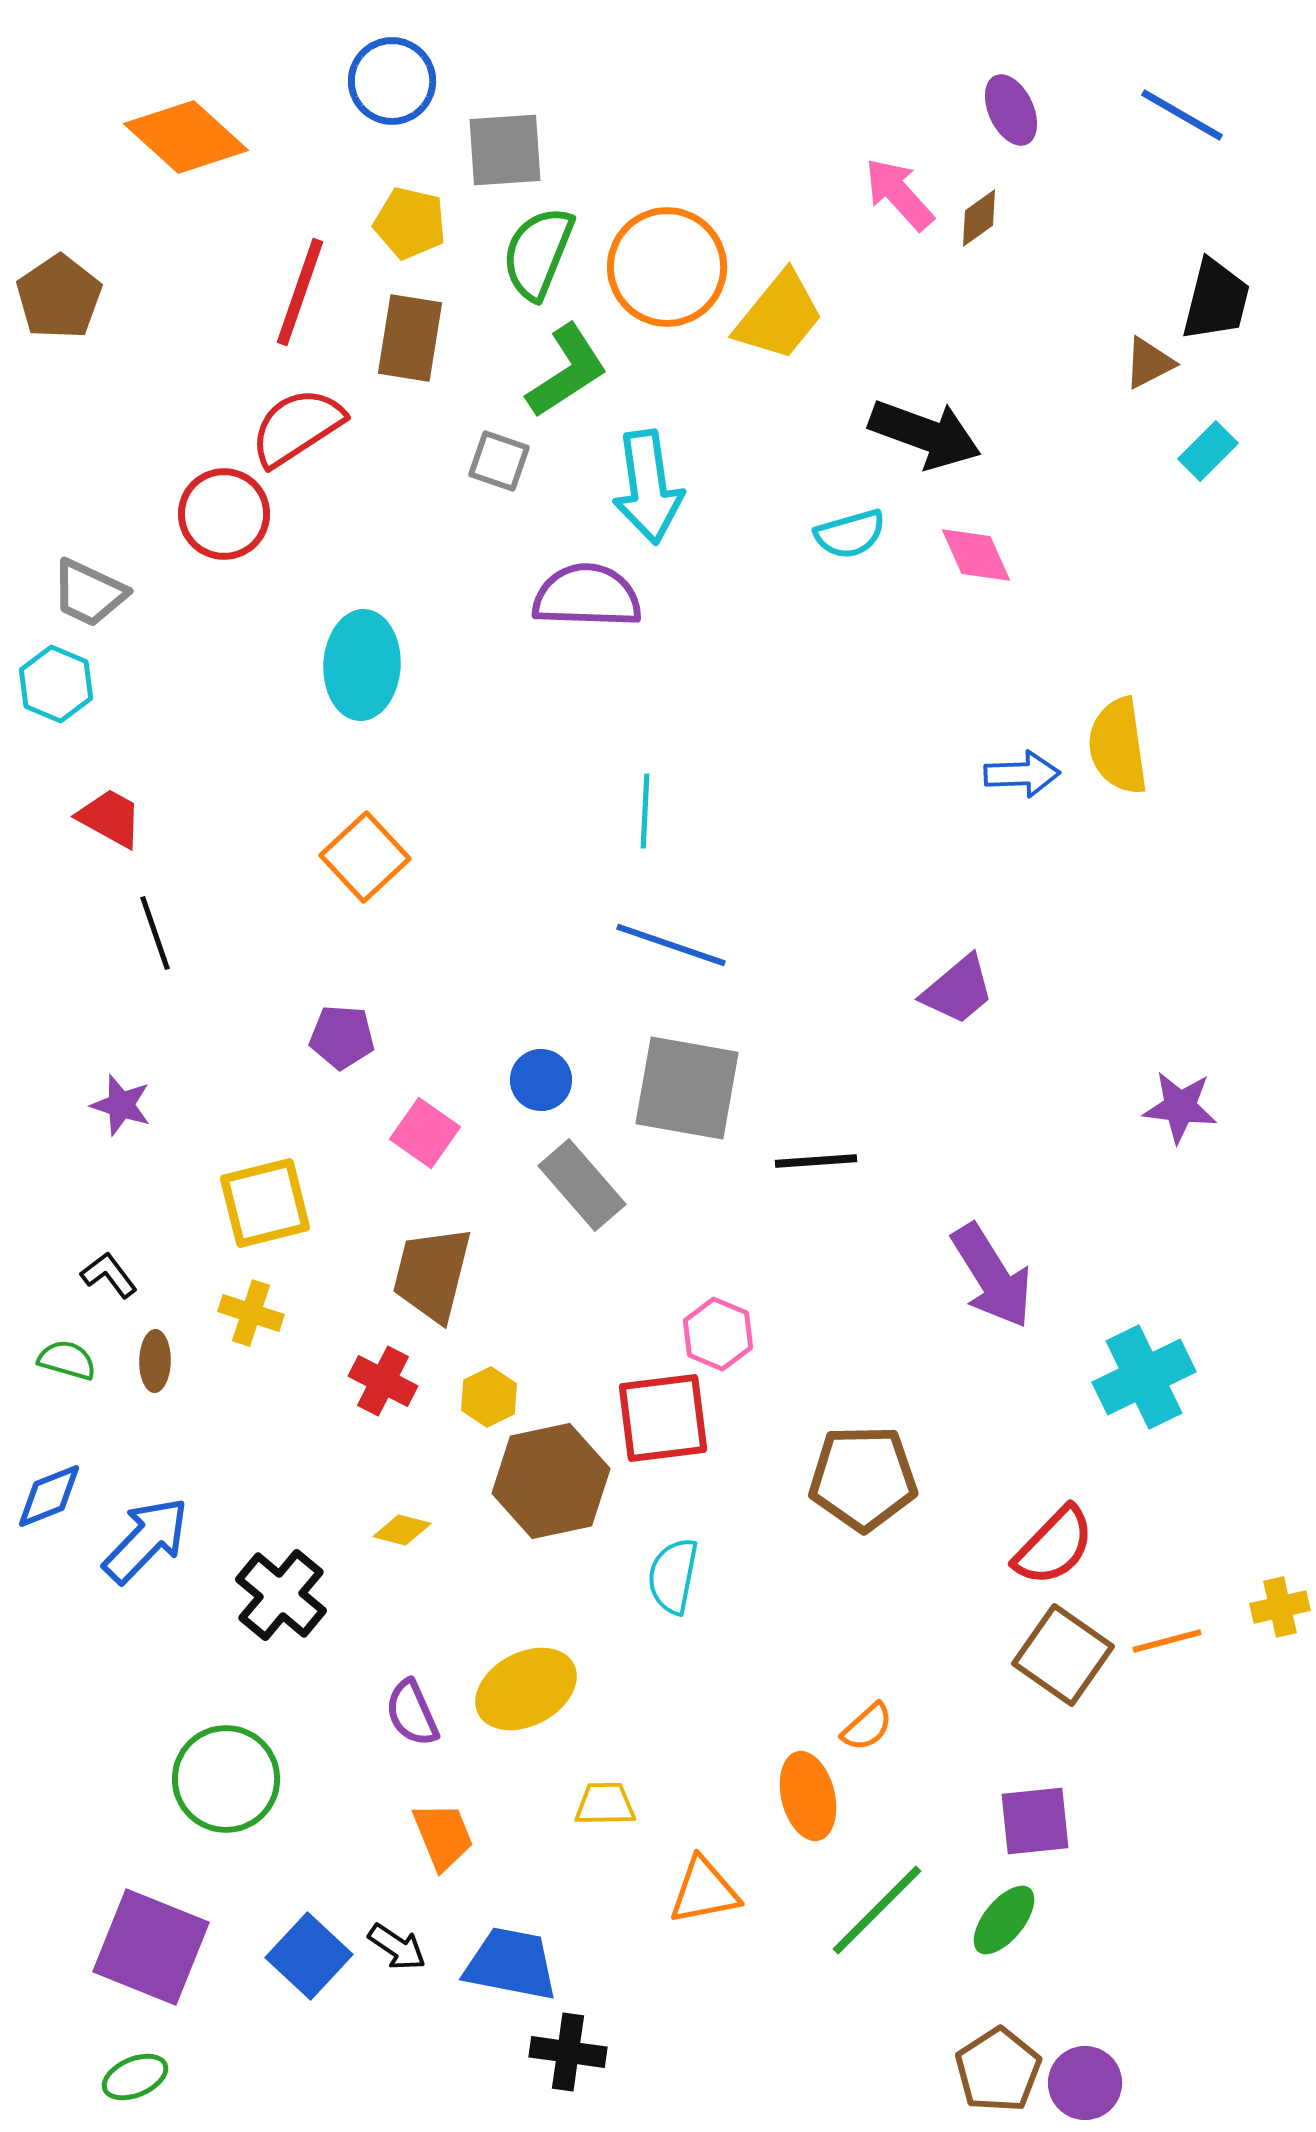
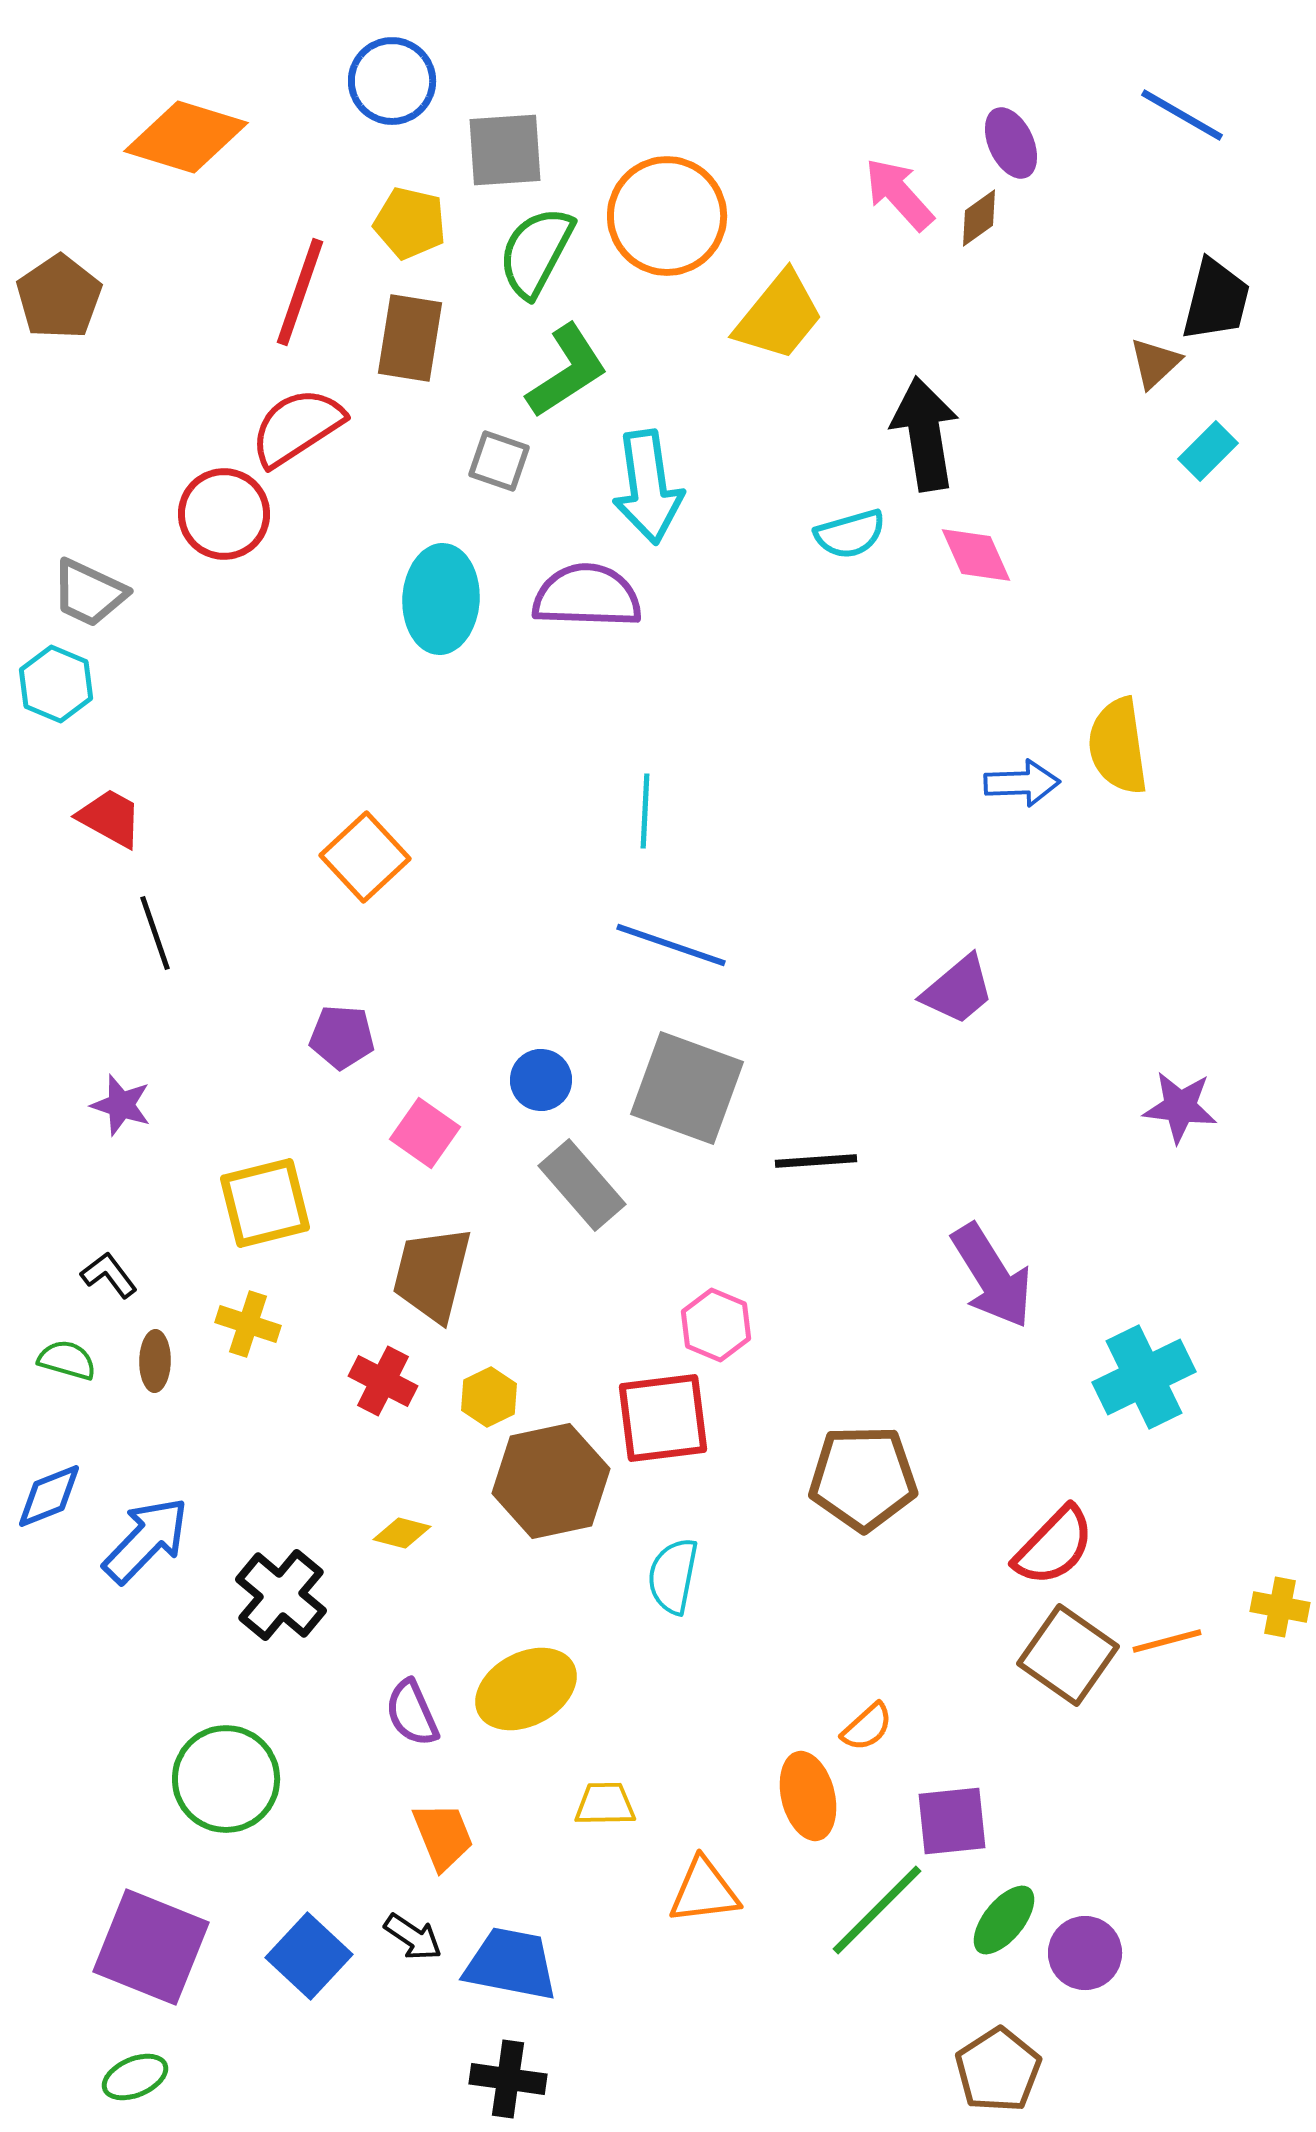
purple ellipse at (1011, 110): moved 33 px down
orange diamond at (186, 137): rotated 25 degrees counterclockwise
green semicircle at (538, 253): moved 2 px left, 1 px up; rotated 6 degrees clockwise
orange circle at (667, 267): moved 51 px up
brown triangle at (1149, 363): moved 6 px right; rotated 16 degrees counterclockwise
black arrow at (925, 434): rotated 119 degrees counterclockwise
cyan ellipse at (362, 665): moved 79 px right, 66 px up
blue arrow at (1022, 774): moved 9 px down
gray square at (687, 1088): rotated 10 degrees clockwise
yellow cross at (251, 1313): moved 3 px left, 11 px down
pink hexagon at (718, 1334): moved 2 px left, 9 px up
yellow diamond at (402, 1530): moved 3 px down
yellow cross at (1280, 1607): rotated 24 degrees clockwise
brown square at (1063, 1655): moved 5 px right
purple square at (1035, 1821): moved 83 px left
orange triangle at (704, 1891): rotated 4 degrees clockwise
black arrow at (397, 1947): moved 16 px right, 10 px up
black cross at (568, 2052): moved 60 px left, 27 px down
purple circle at (1085, 2083): moved 130 px up
